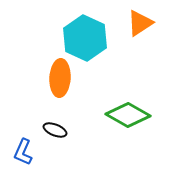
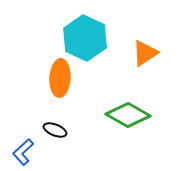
orange triangle: moved 5 px right, 30 px down
blue L-shape: rotated 24 degrees clockwise
